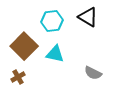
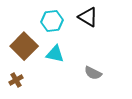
brown cross: moved 2 px left, 3 px down
